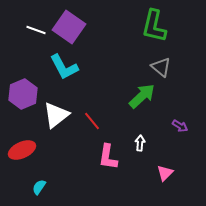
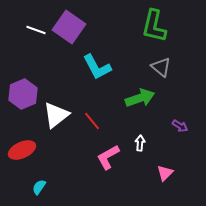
cyan L-shape: moved 33 px right
green arrow: moved 2 px left, 2 px down; rotated 24 degrees clockwise
pink L-shape: rotated 52 degrees clockwise
